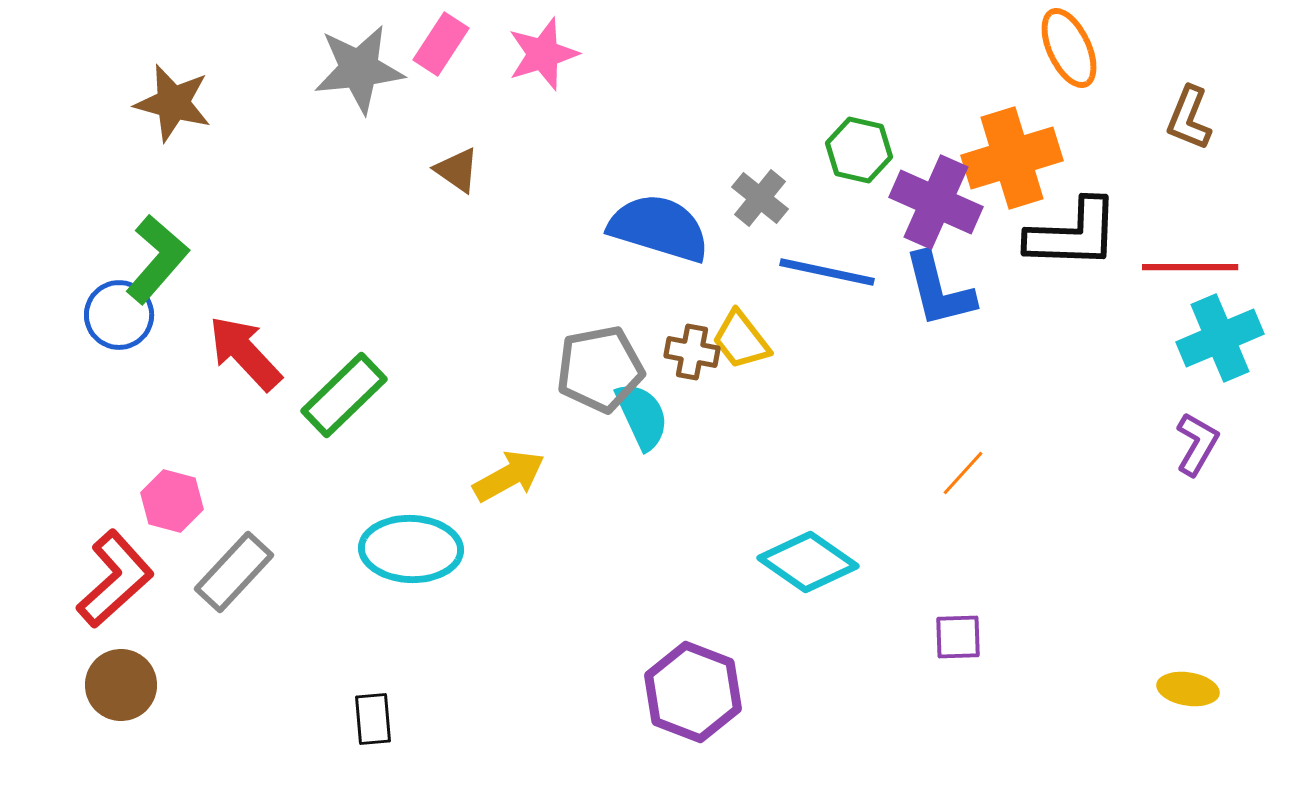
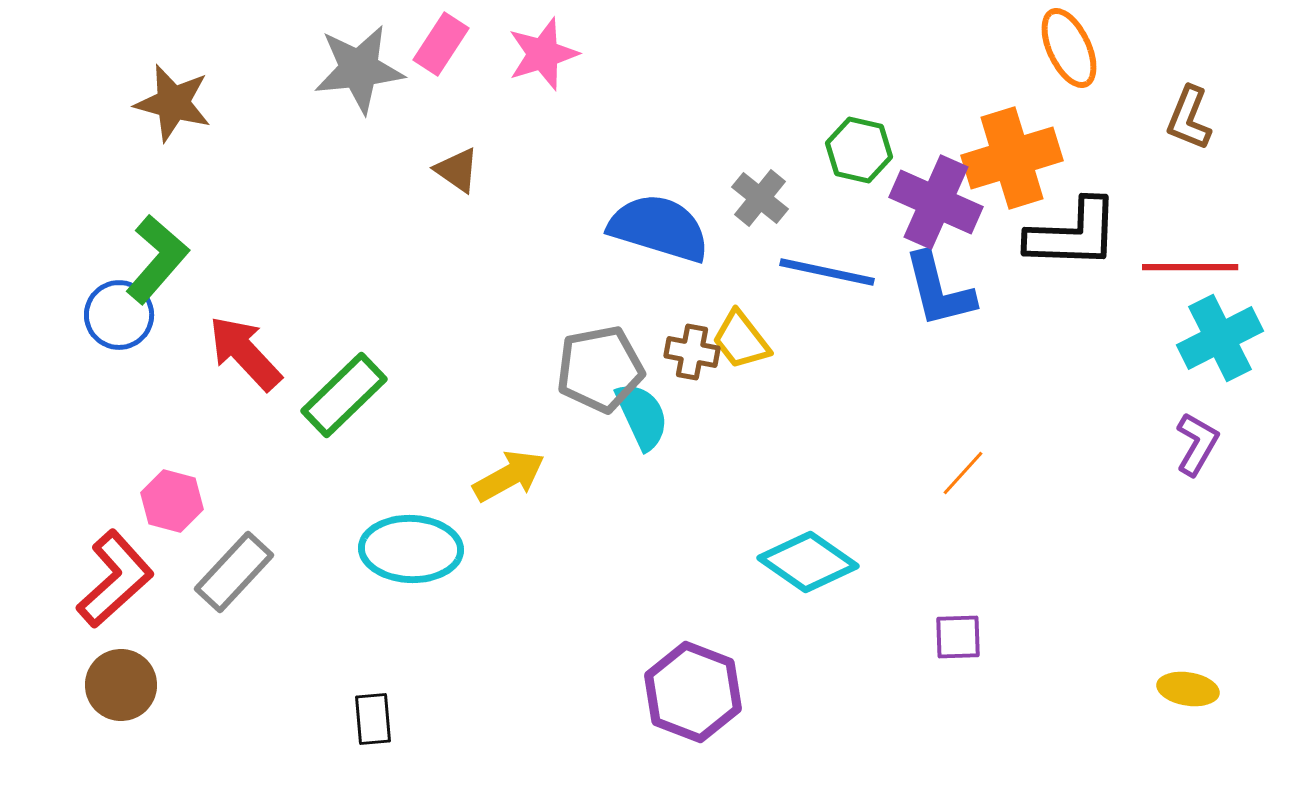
cyan cross: rotated 4 degrees counterclockwise
